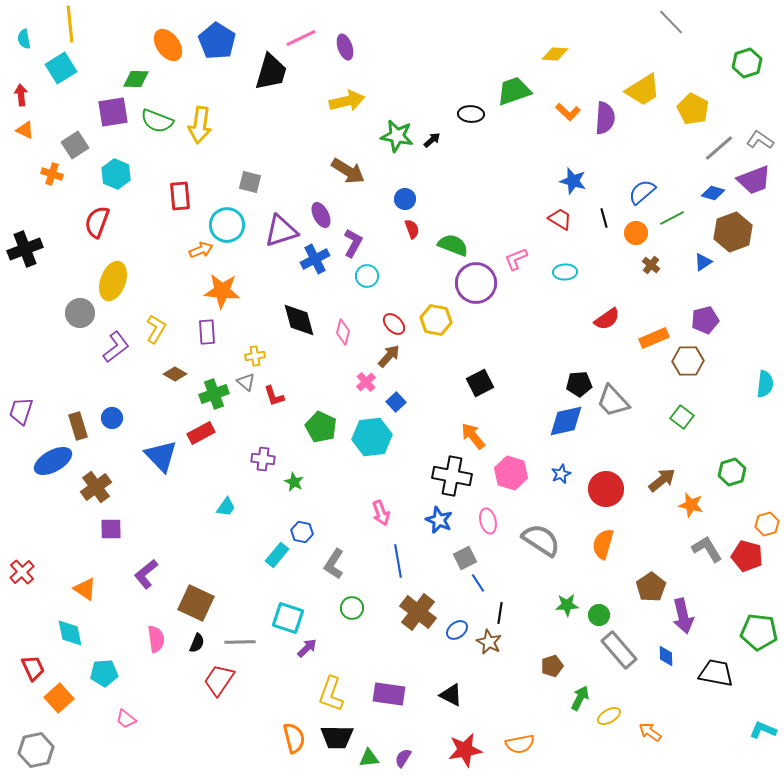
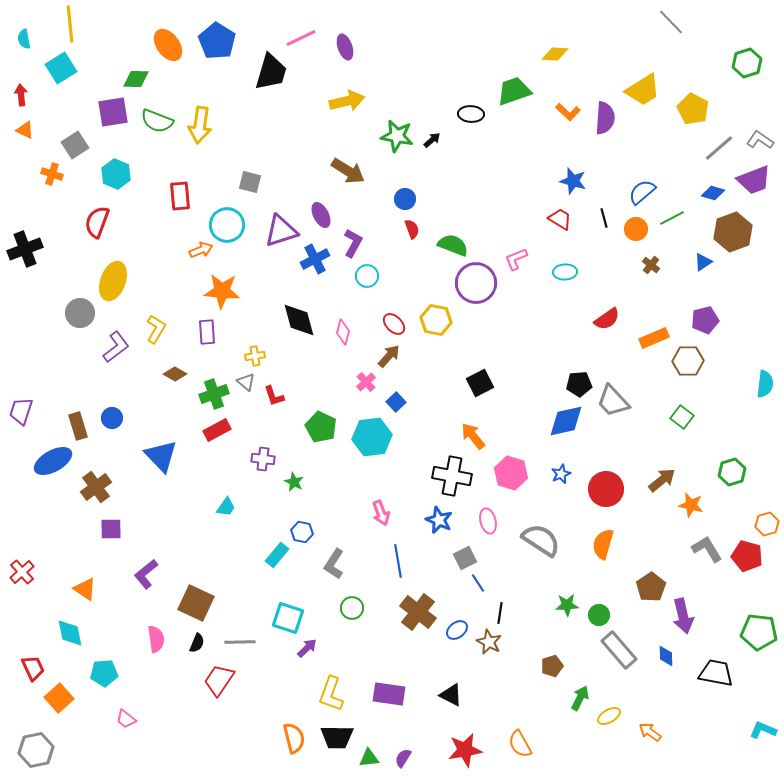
orange circle at (636, 233): moved 4 px up
red rectangle at (201, 433): moved 16 px right, 3 px up
orange semicircle at (520, 744): rotated 72 degrees clockwise
